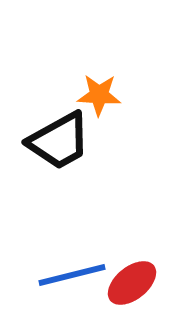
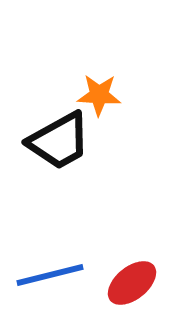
blue line: moved 22 px left
